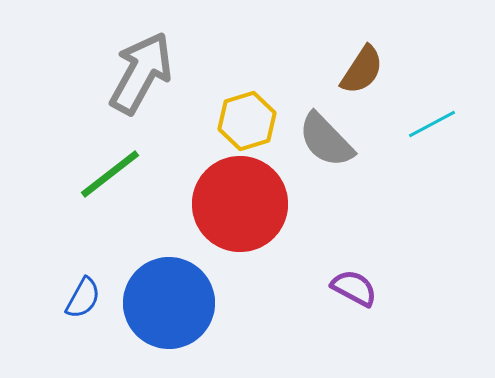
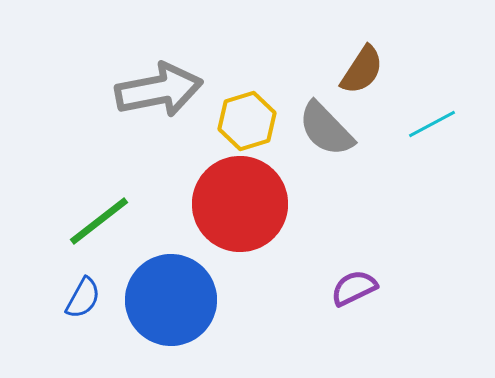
gray arrow: moved 18 px right, 17 px down; rotated 50 degrees clockwise
gray semicircle: moved 11 px up
green line: moved 11 px left, 47 px down
purple semicircle: rotated 54 degrees counterclockwise
blue circle: moved 2 px right, 3 px up
